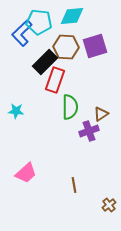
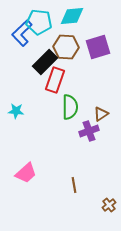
purple square: moved 3 px right, 1 px down
